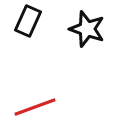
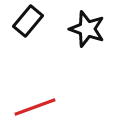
black rectangle: rotated 16 degrees clockwise
